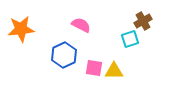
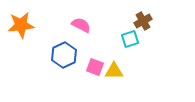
orange star: moved 4 px up
pink square: moved 1 px right, 1 px up; rotated 12 degrees clockwise
